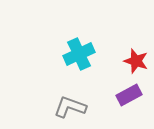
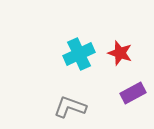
red star: moved 16 px left, 8 px up
purple rectangle: moved 4 px right, 2 px up
